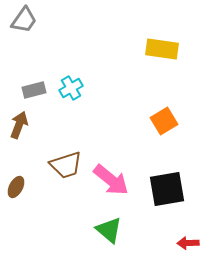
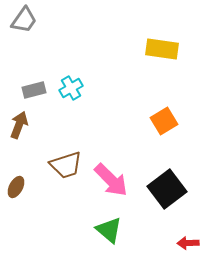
pink arrow: rotated 6 degrees clockwise
black square: rotated 27 degrees counterclockwise
